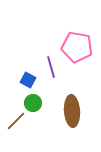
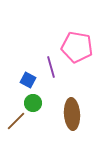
brown ellipse: moved 3 px down
